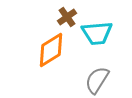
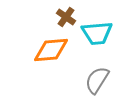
brown cross: moved 1 px left; rotated 18 degrees counterclockwise
orange diamond: rotated 27 degrees clockwise
